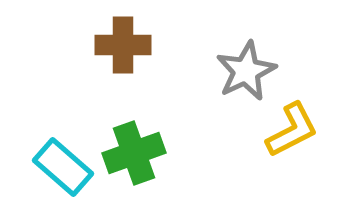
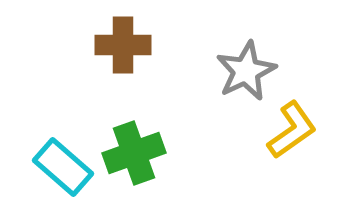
yellow L-shape: rotated 8 degrees counterclockwise
